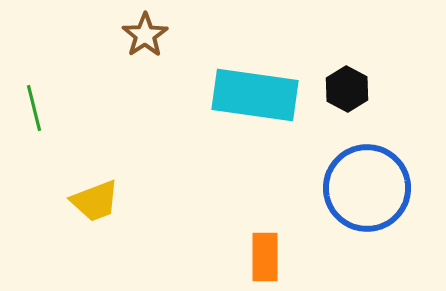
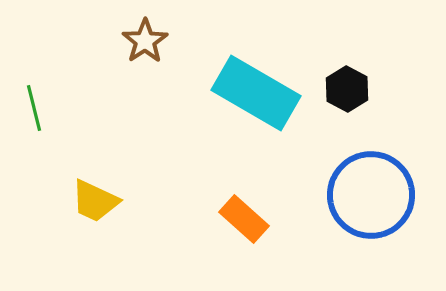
brown star: moved 6 px down
cyan rectangle: moved 1 px right, 2 px up; rotated 22 degrees clockwise
blue circle: moved 4 px right, 7 px down
yellow trapezoid: rotated 46 degrees clockwise
orange rectangle: moved 21 px left, 38 px up; rotated 48 degrees counterclockwise
